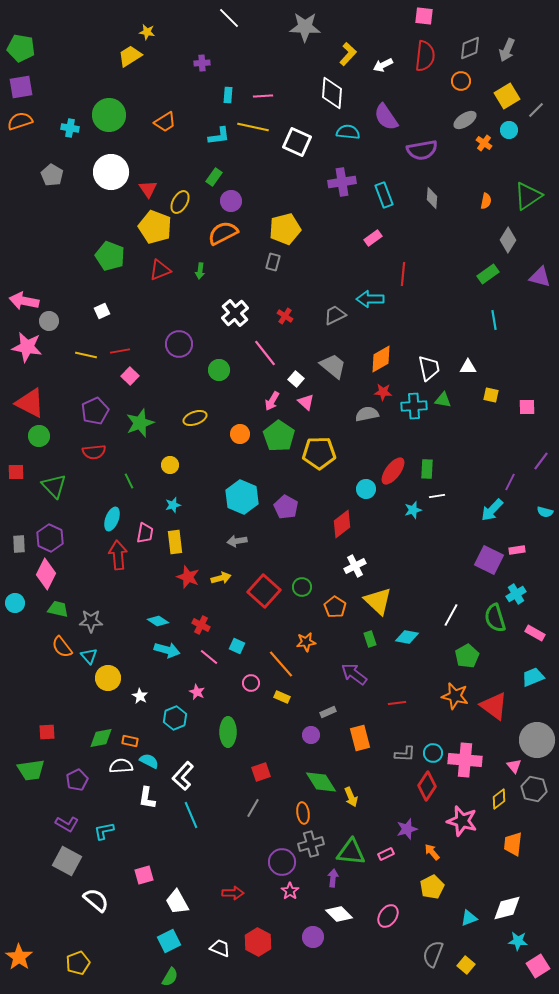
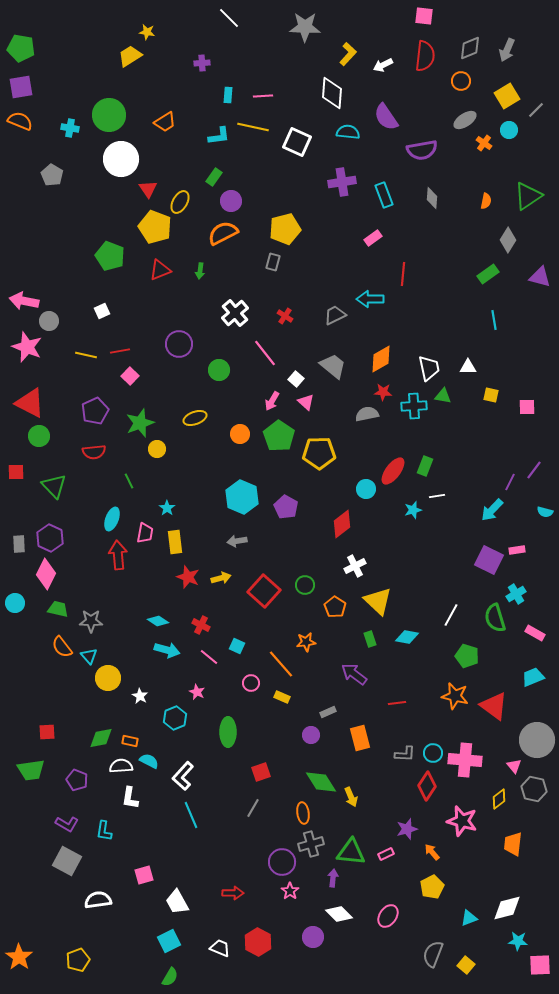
orange semicircle at (20, 121): rotated 40 degrees clockwise
white circle at (111, 172): moved 10 px right, 13 px up
pink star at (27, 347): rotated 12 degrees clockwise
green triangle at (443, 400): moved 4 px up
purple line at (541, 461): moved 7 px left, 9 px down
yellow circle at (170, 465): moved 13 px left, 16 px up
green rectangle at (427, 469): moved 2 px left, 3 px up; rotated 18 degrees clockwise
cyan star at (173, 505): moved 6 px left, 3 px down; rotated 21 degrees counterclockwise
green circle at (302, 587): moved 3 px right, 2 px up
green pentagon at (467, 656): rotated 25 degrees counterclockwise
purple pentagon at (77, 780): rotated 25 degrees counterclockwise
white L-shape at (147, 798): moved 17 px left
cyan L-shape at (104, 831): rotated 70 degrees counterclockwise
white semicircle at (96, 900): moved 2 px right; rotated 48 degrees counterclockwise
yellow pentagon at (78, 963): moved 3 px up
pink square at (538, 966): moved 2 px right, 1 px up; rotated 30 degrees clockwise
